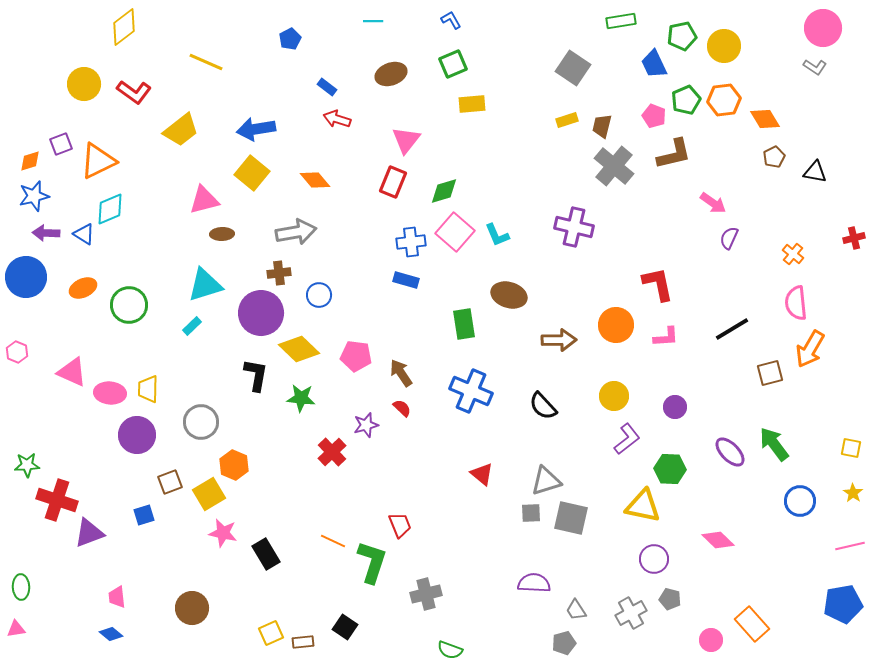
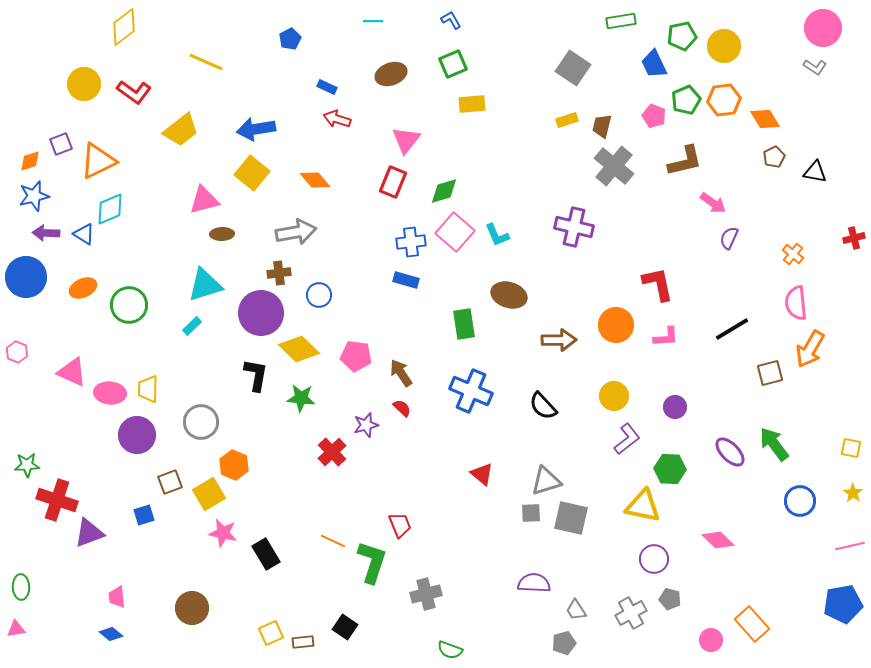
blue rectangle at (327, 87): rotated 12 degrees counterclockwise
brown L-shape at (674, 154): moved 11 px right, 7 px down
